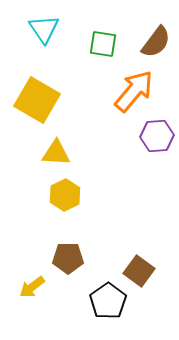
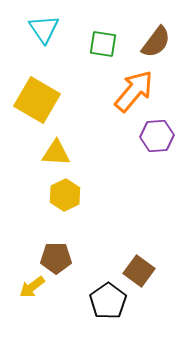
brown pentagon: moved 12 px left
